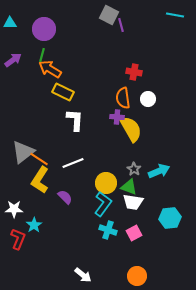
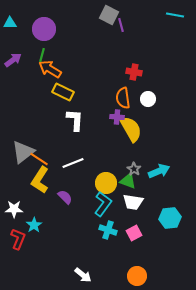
green triangle: moved 1 px left, 6 px up
